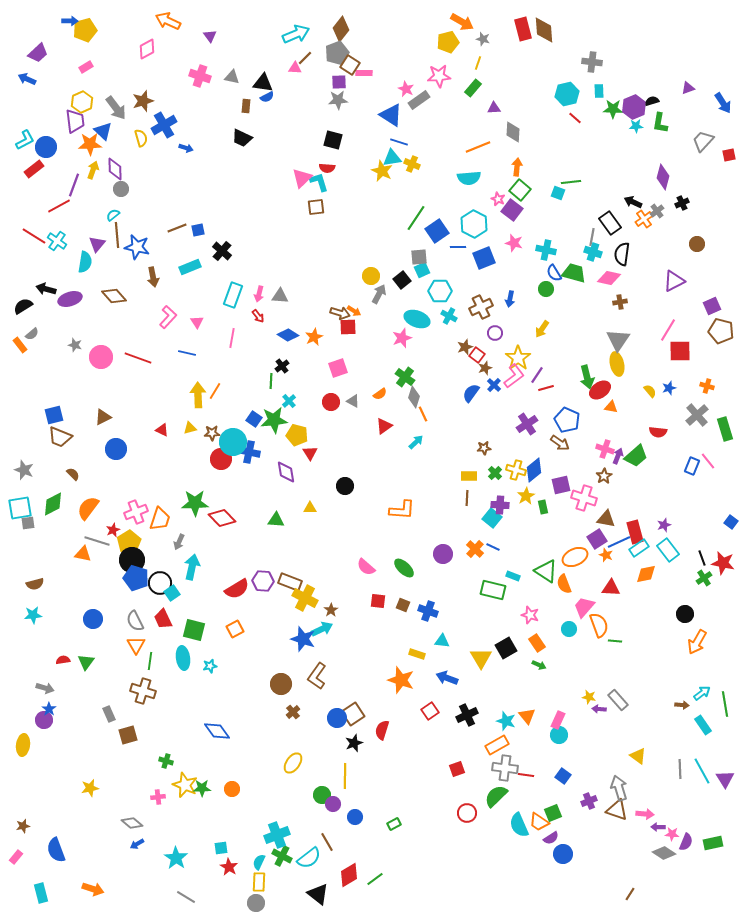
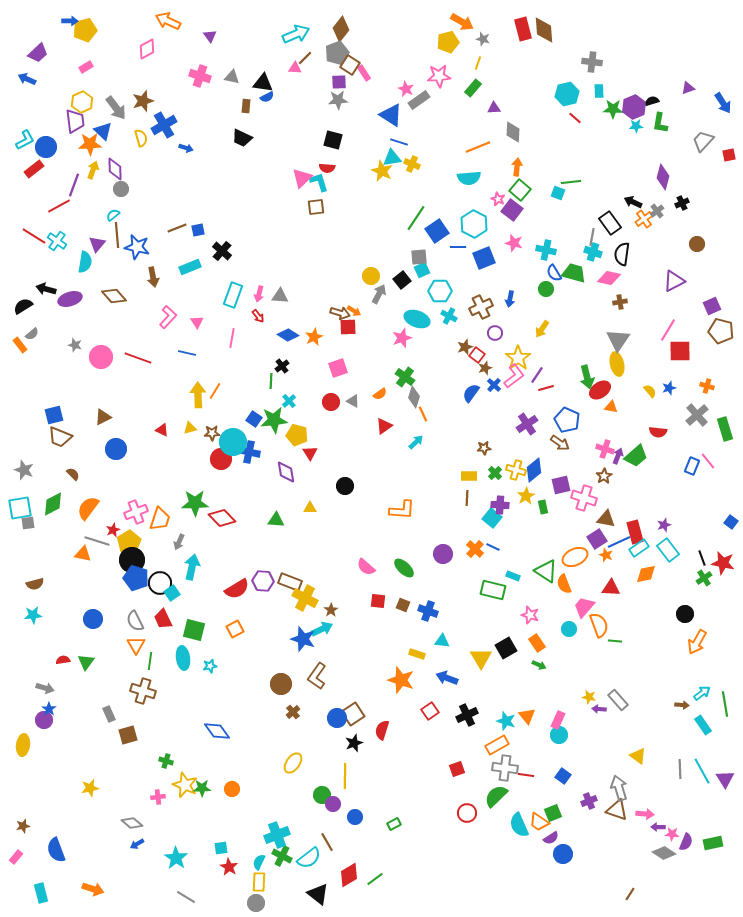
pink rectangle at (364, 73): rotated 56 degrees clockwise
